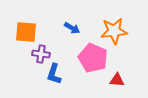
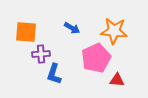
orange star: rotated 12 degrees clockwise
purple cross: rotated 12 degrees counterclockwise
pink pentagon: moved 3 px right; rotated 24 degrees clockwise
